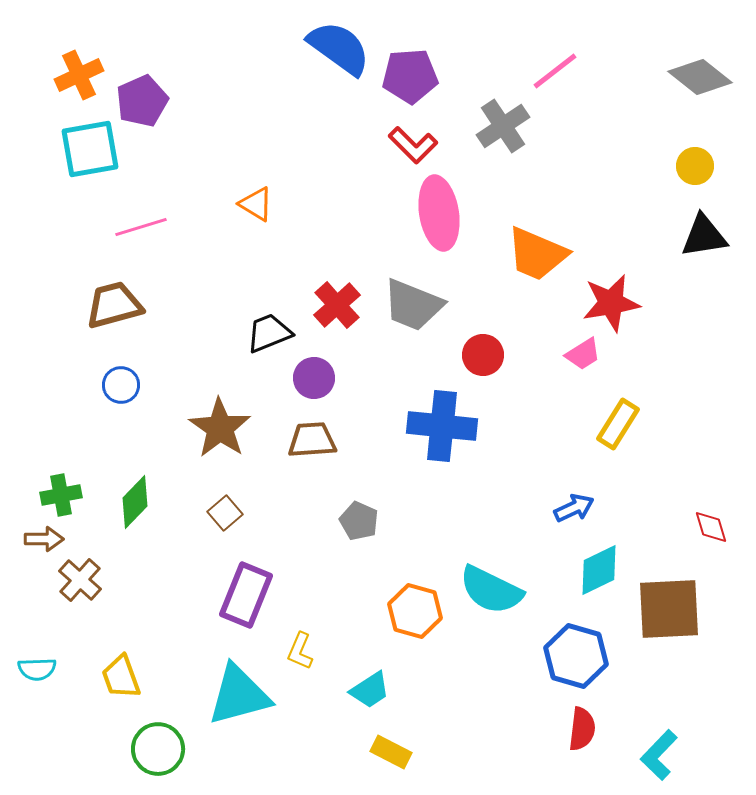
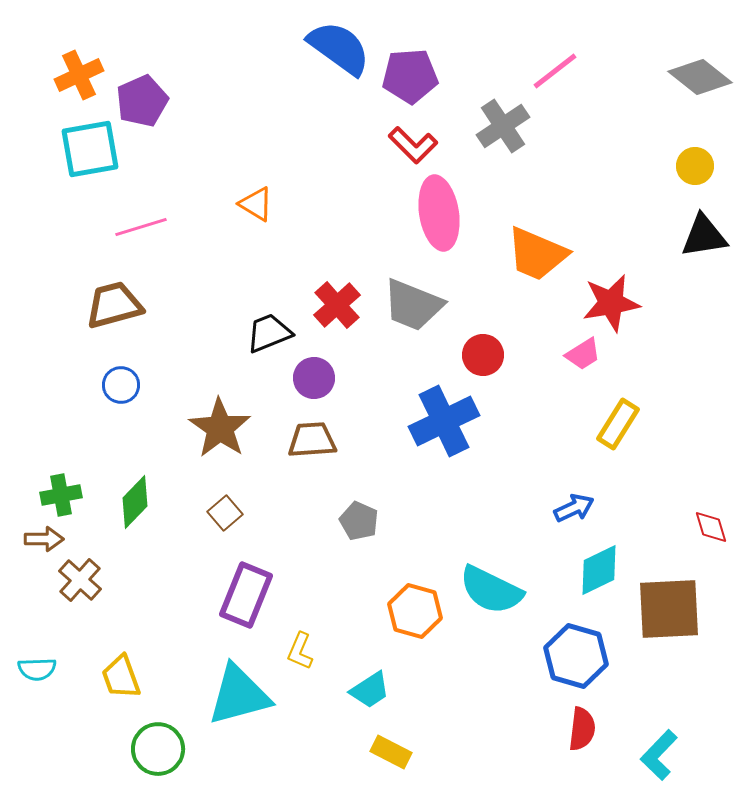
blue cross at (442, 426): moved 2 px right, 5 px up; rotated 32 degrees counterclockwise
